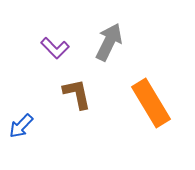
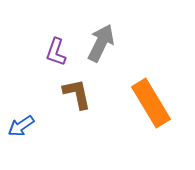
gray arrow: moved 8 px left, 1 px down
purple L-shape: moved 1 px right, 4 px down; rotated 64 degrees clockwise
blue arrow: rotated 12 degrees clockwise
